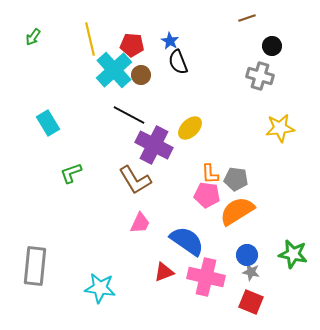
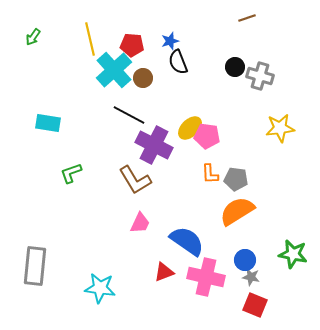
blue star: rotated 24 degrees clockwise
black circle: moved 37 px left, 21 px down
brown circle: moved 2 px right, 3 px down
cyan rectangle: rotated 50 degrees counterclockwise
pink pentagon: moved 59 px up
blue circle: moved 2 px left, 5 px down
gray star: moved 5 px down
red square: moved 4 px right, 3 px down
